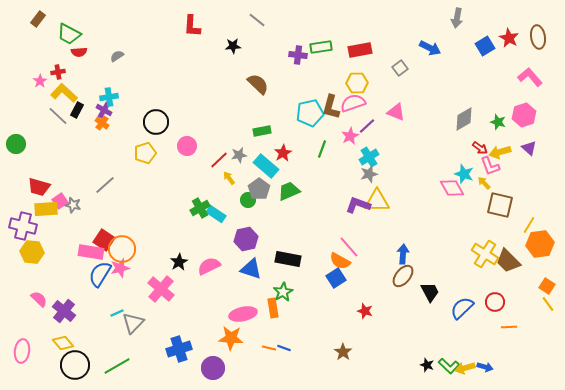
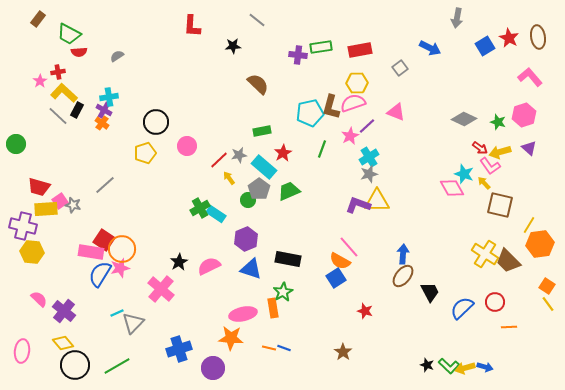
gray diamond at (464, 119): rotated 55 degrees clockwise
cyan rectangle at (266, 166): moved 2 px left, 1 px down
pink L-shape at (490, 166): rotated 15 degrees counterclockwise
purple hexagon at (246, 239): rotated 10 degrees counterclockwise
